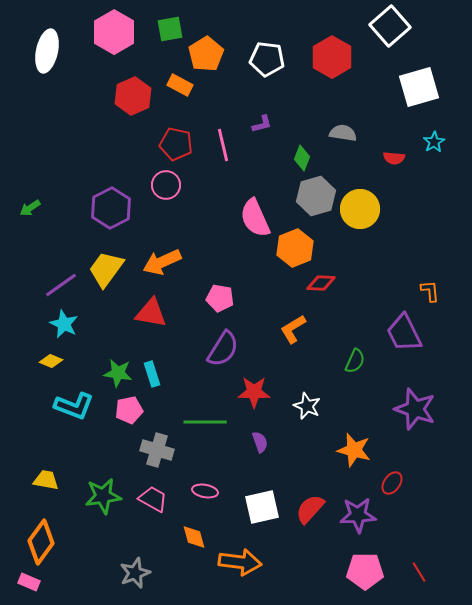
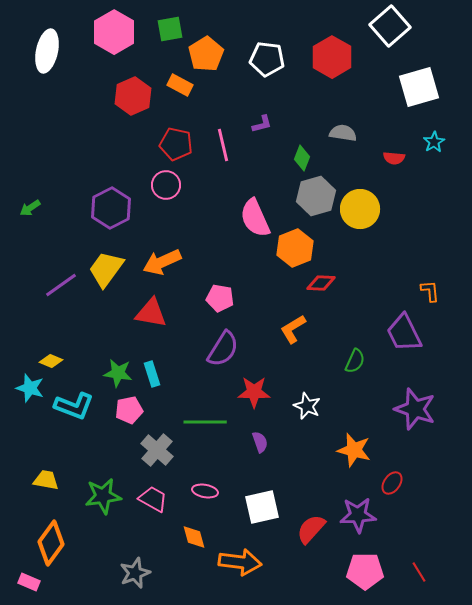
cyan star at (64, 324): moved 34 px left, 64 px down; rotated 8 degrees counterclockwise
gray cross at (157, 450): rotated 24 degrees clockwise
red semicircle at (310, 509): moved 1 px right, 20 px down
orange diamond at (41, 542): moved 10 px right, 1 px down
